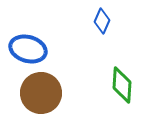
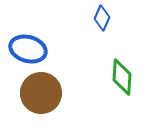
blue diamond: moved 3 px up
green diamond: moved 8 px up
